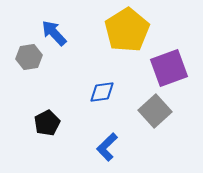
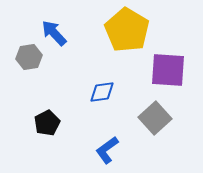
yellow pentagon: rotated 9 degrees counterclockwise
purple square: moved 1 px left, 2 px down; rotated 24 degrees clockwise
gray square: moved 7 px down
blue L-shape: moved 3 px down; rotated 8 degrees clockwise
